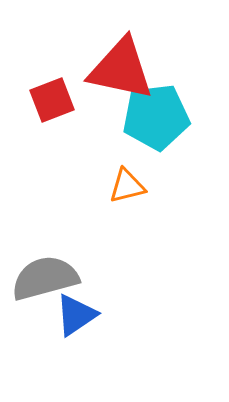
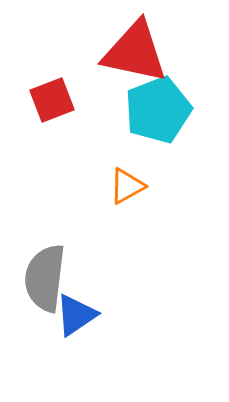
red triangle: moved 14 px right, 17 px up
cyan pentagon: moved 2 px right, 7 px up; rotated 14 degrees counterclockwise
orange triangle: rotated 15 degrees counterclockwise
gray semicircle: rotated 68 degrees counterclockwise
